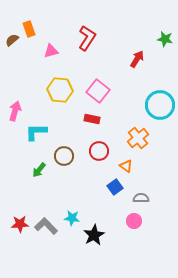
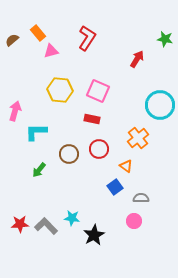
orange rectangle: moved 9 px right, 4 px down; rotated 21 degrees counterclockwise
pink square: rotated 15 degrees counterclockwise
red circle: moved 2 px up
brown circle: moved 5 px right, 2 px up
